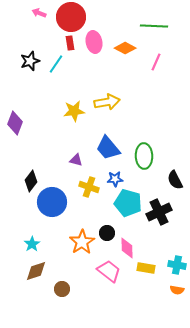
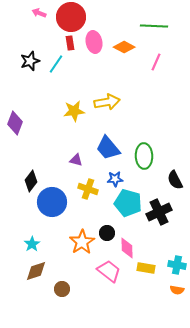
orange diamond: moved 1 px left, 1 px up
yellow cross: moved 1 px left, 2 px down
